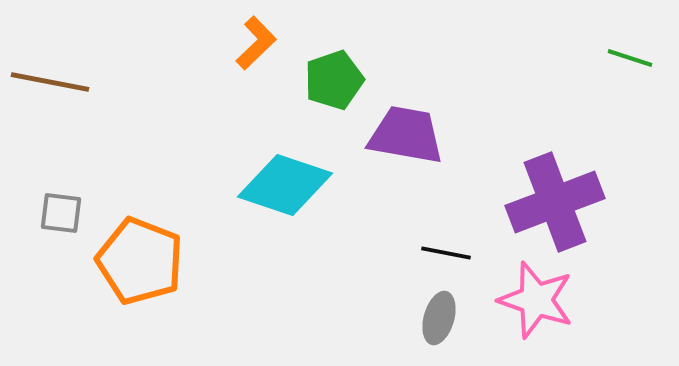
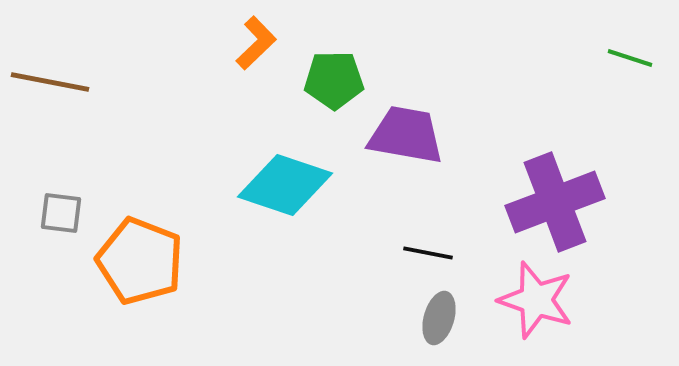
green pentagon: rotated 18 degrees clockwise
black line: moved 18 px left
